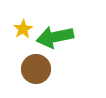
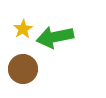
brown circle: moved 13 px left
